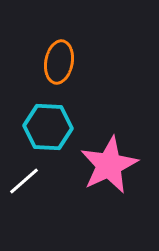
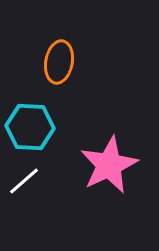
cyan hexagon: moved 18 px left
